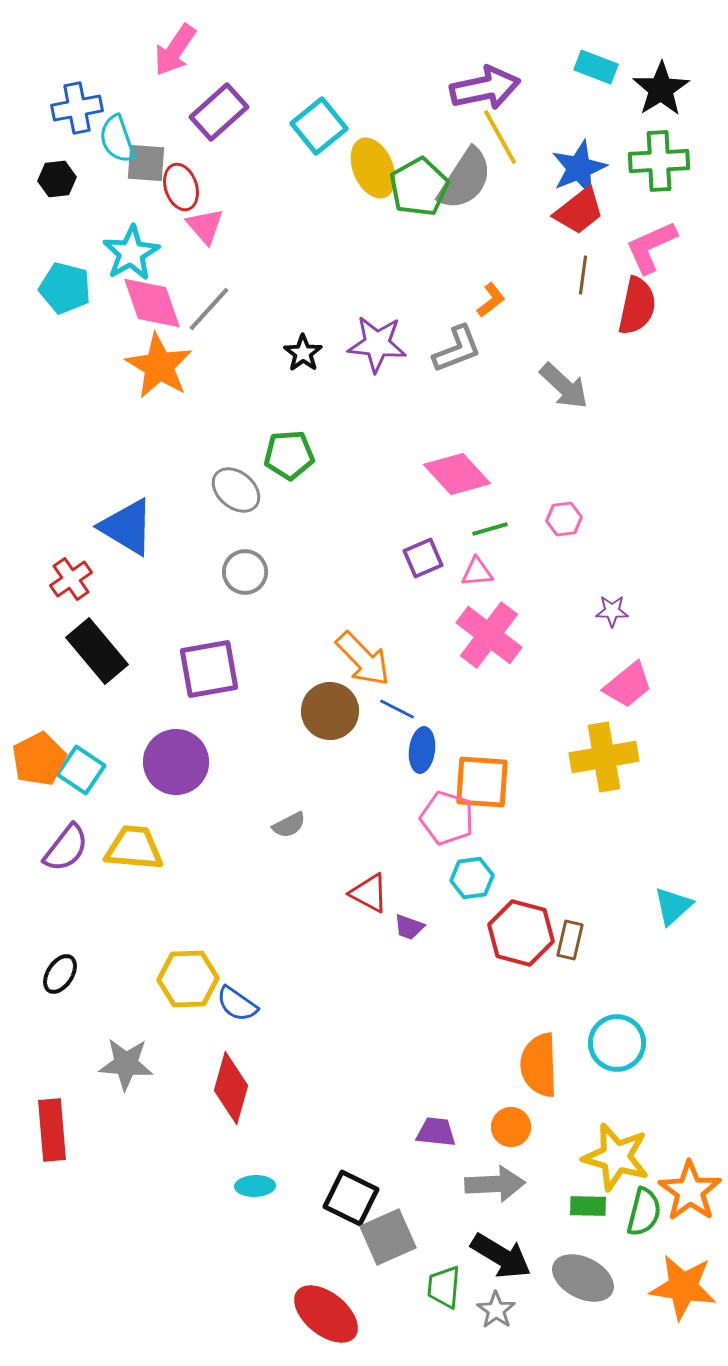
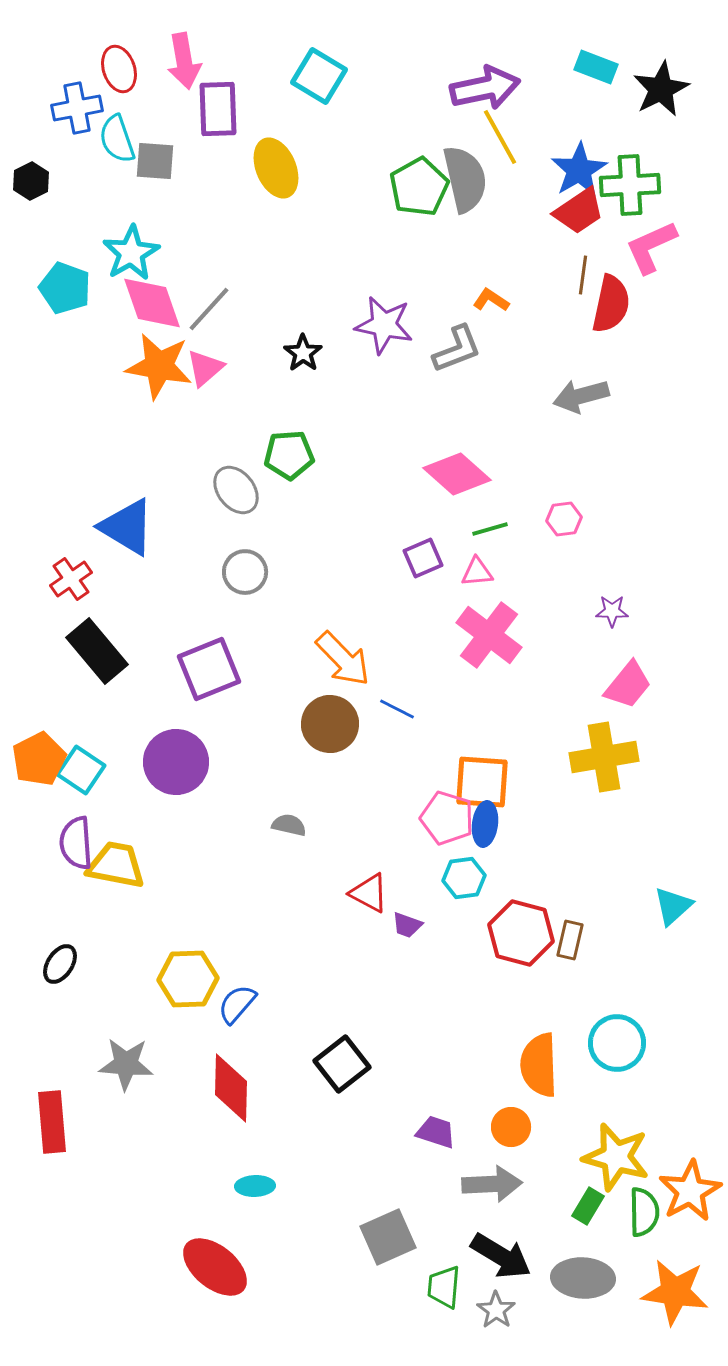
pink arrow at (175, 50): moved 9 px right, 11 px down; rotated 44 degrees counterclockwise
black star at (661, 89): rotated 6 degrees clockwise
purple rectangle at (219, 112): moved 1 px left, 3 px up; rotated 50 degrees counterclockwise
cyan square at (319, 126): moved 50 px up; rotated 20 degrees counterclockwise
green cross at (659, 161): moved 29 px left, 24 px down
gray square at (146, 163): moved 9 px right, 2 px up
yellow ellipse at (373, 168): moved 97 px left
blue star at (579, 168): moved 2 px down; rotated 8 degrees counterclockwise
black hexagon at (57, 179): moved 26 px left, 2 px down; rotated 21 degrees counterclockwise
gray semicircle at (465, 179): rotated 46 degrees counterclockwise
red ellipse at (181, 187): moved 62 px left, 118 px up
red trapezoid at (579, 211): rotated 4 degrees clockwise
pink triangle at (205, 226): moved 142 px down; rotated 30 degrees clockwise
cyan pentagon at (65, 288): rotated 6 degrees clockwise
orange L-shape at (491, 300): rotated 108 degrees counterclockwise
red semicircle at (637, 306): moved 26 px left, 2 px up
purple star at (377, 344): moved 7 px right, 19 px up; rotated 6 degrees clockwise
orange star at (159, 366): rotated 20 degrees counterclockwise
gray arrow at (564, 386): moved 17 px right, 10 px down; rotated 122 degrees clockwise
pink diamond at (457, 474): rotated 6 degrees counterclockwise
gray ellipse at (236, 490): rotated 12 degrees clockwise
orange arrow at (363, 659): moved 20 px left
purple square at (209, 669): rotated 12 degrees counterclockwise
pink trapezoid at (628, 685): rotated 12 degrees counterclockwise
brown circle at (330, 711): moved 13 px down
blue ellipse at (422, 750): moved 63 px right, 74 px down
gray semicircle at (289, 825): rotated 140 degrees counterclockwise
purple semicircle at (66, 848): moved 10 px right, 5 px up; rotated 138 degrees clockwise
yellow trapezoid at (134, 848): moved 18 px left, 17 px down; rotated 6 degrees clockwise
cyan hexagon at (472, 878): moved 8 px left
purple trapezoid at (409, 927): moved 2 px left, 2 px up
black ellipse at (60, 974): moved 10 px up
blue semicircle at (237, 1004): rotated 96 degrees clockwise
red diamond at (231, 1088): rotated 14 degrees counterclockwise
red rectangle at (52, 1130): moved 8 px up
purple trapezoid at (436, 1132): rotated 12 degrees clockwise
gray arrow at (495, 1184): moved 3 px left
orange star at (690, 1191): rotated 8 degrees clockwise
black square at (351, 1198): moved 9 px left, 134 px up; rotated 26 degrees clockwise
green rectangle at (588, 1206): rotated 60 degrees counterclockwise
green semicircle at (644, 1212): rotated 15 degrees counterclockwise
gray ellipse at (583, 1278): rotated 24 degrees counterclockwise
orange star at (683, 1287): moved 8 px left, 5 px down
red ellipse at (326, 1314): moved 111 px left, 47 px up
